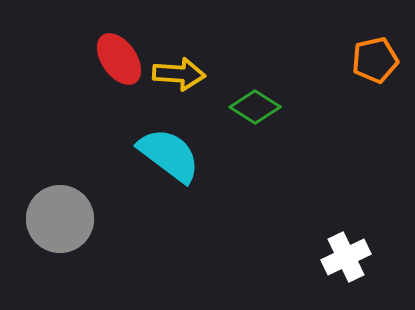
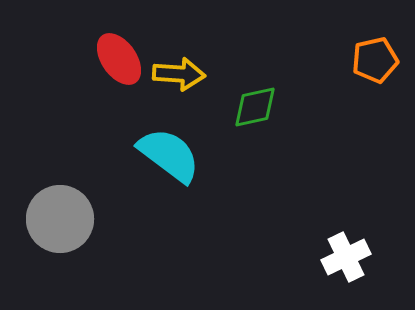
green diamond: rotated 45 degrees counterclockwise
